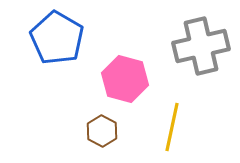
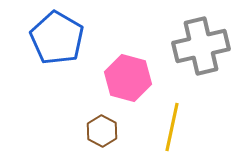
pink hexagon: moved 3 px right, 1 px up
